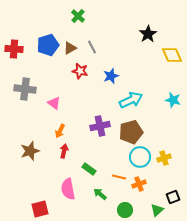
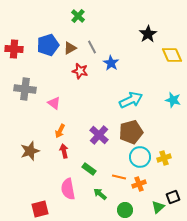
blue star: moved 13 px up; rotated 21 degrees counterclockwise
purple cross: moved 1 px left, 9 px down; rotated 36 degrees counterclockwise
red arrow: rotated 24 degrees counterclockwise
green triangle: moved 1 px right, 3 px up
